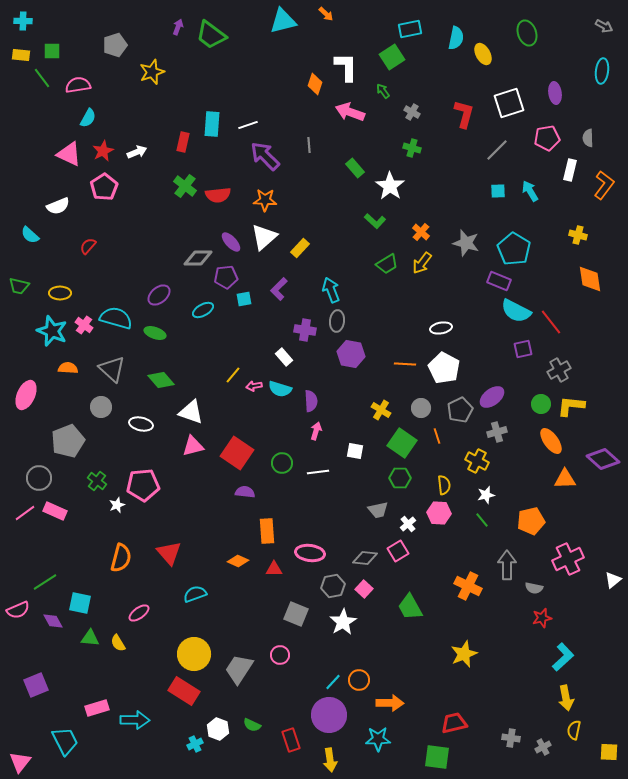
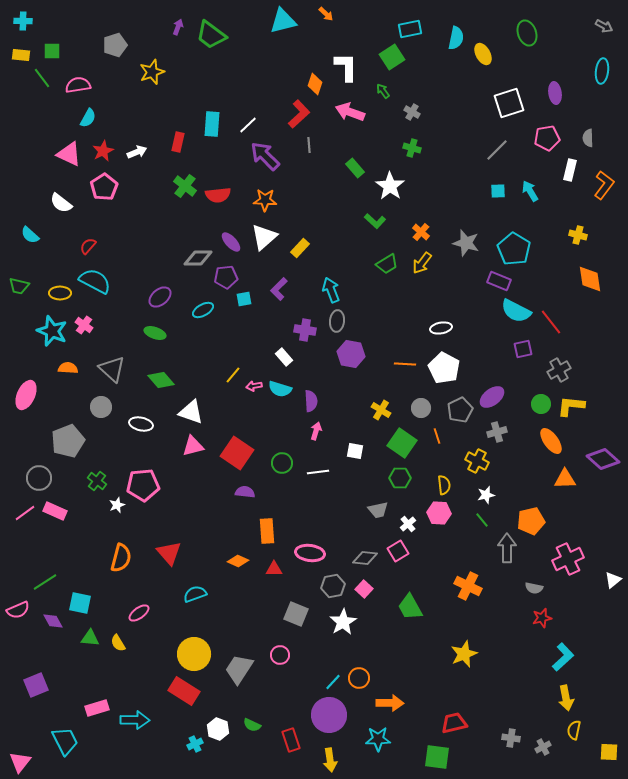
red L-shape at (464, 114): moved 165 px left; rotated 32 degrees clockwise
white line at (248, 125): rotated 24 degrees counterclockwise
red rectangle at (183, 142): moved 5 px left
white semicircle at (58, 206): moved 3 px right, 3 px up; rotated 60 degrees clockwise
purple ellipse at (159, 295): moved 1 px right, 2 px down
cyan semicircle at (116, 318): moved 21 px left, 37 px up; rotated 12 degrees clockwise
gray arrow at (507, 565): moved 17 px up
orange circle at (359, 680): moved 2 px up
